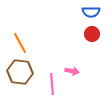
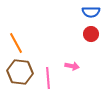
red circle: moved 1 px left
orange line: moved 4 px left
pink arrow: moved 5 px up
pink line: moved 4 px left, 6 px up
